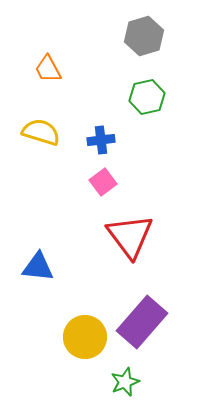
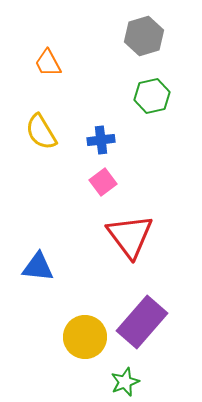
orange trapezoid: moved 6 px up
green hexagon: moved 5 px right, 1 px up
yellow semicircle: rotated 138 degrees counterclockwise
